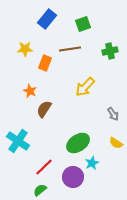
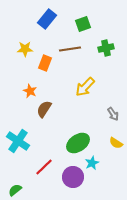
green cross: moved 4 px left, 3 px up
green semicircle: moved 25 px left
